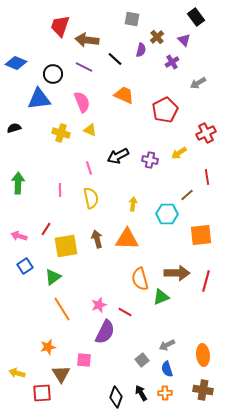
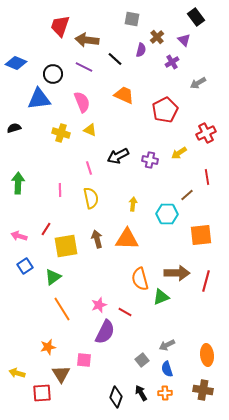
orange ellipse at (203, 355): moved 4 px right
